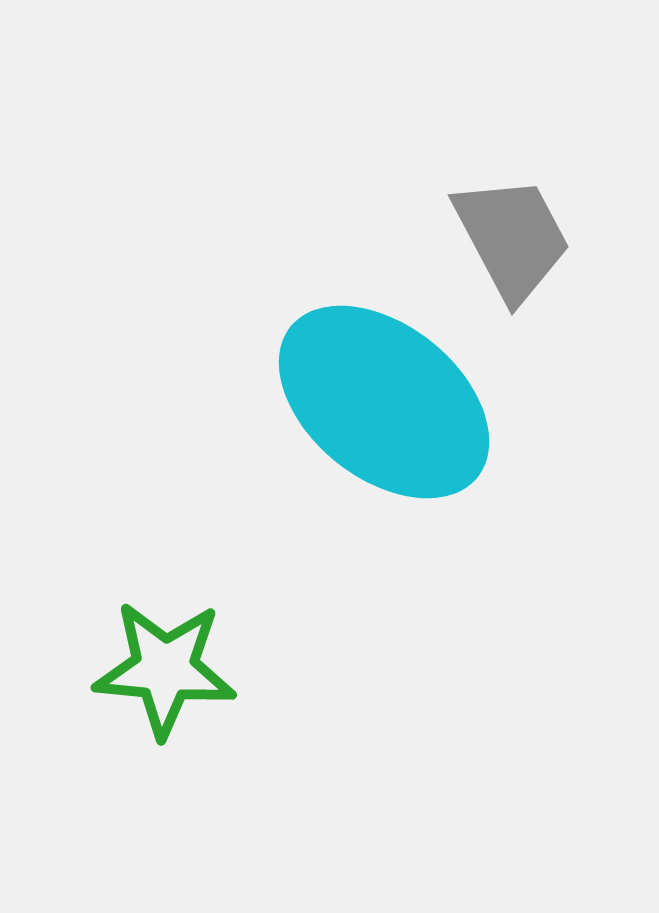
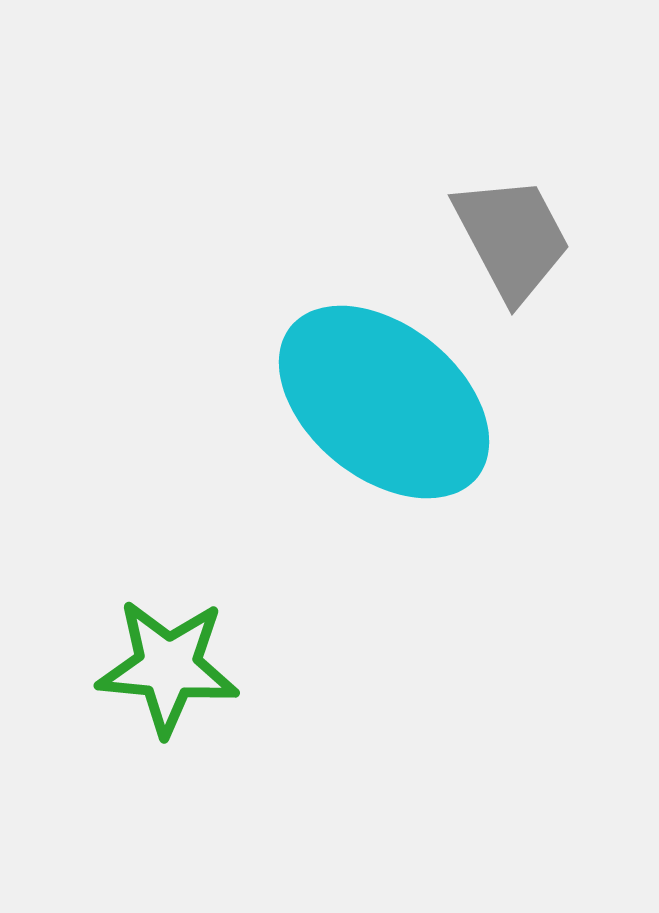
green star: moved 3 px right, 2 px up
